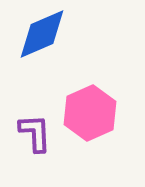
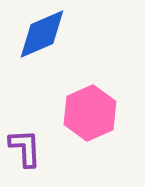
purple L-shape: moved 10 px left, 15 px down
